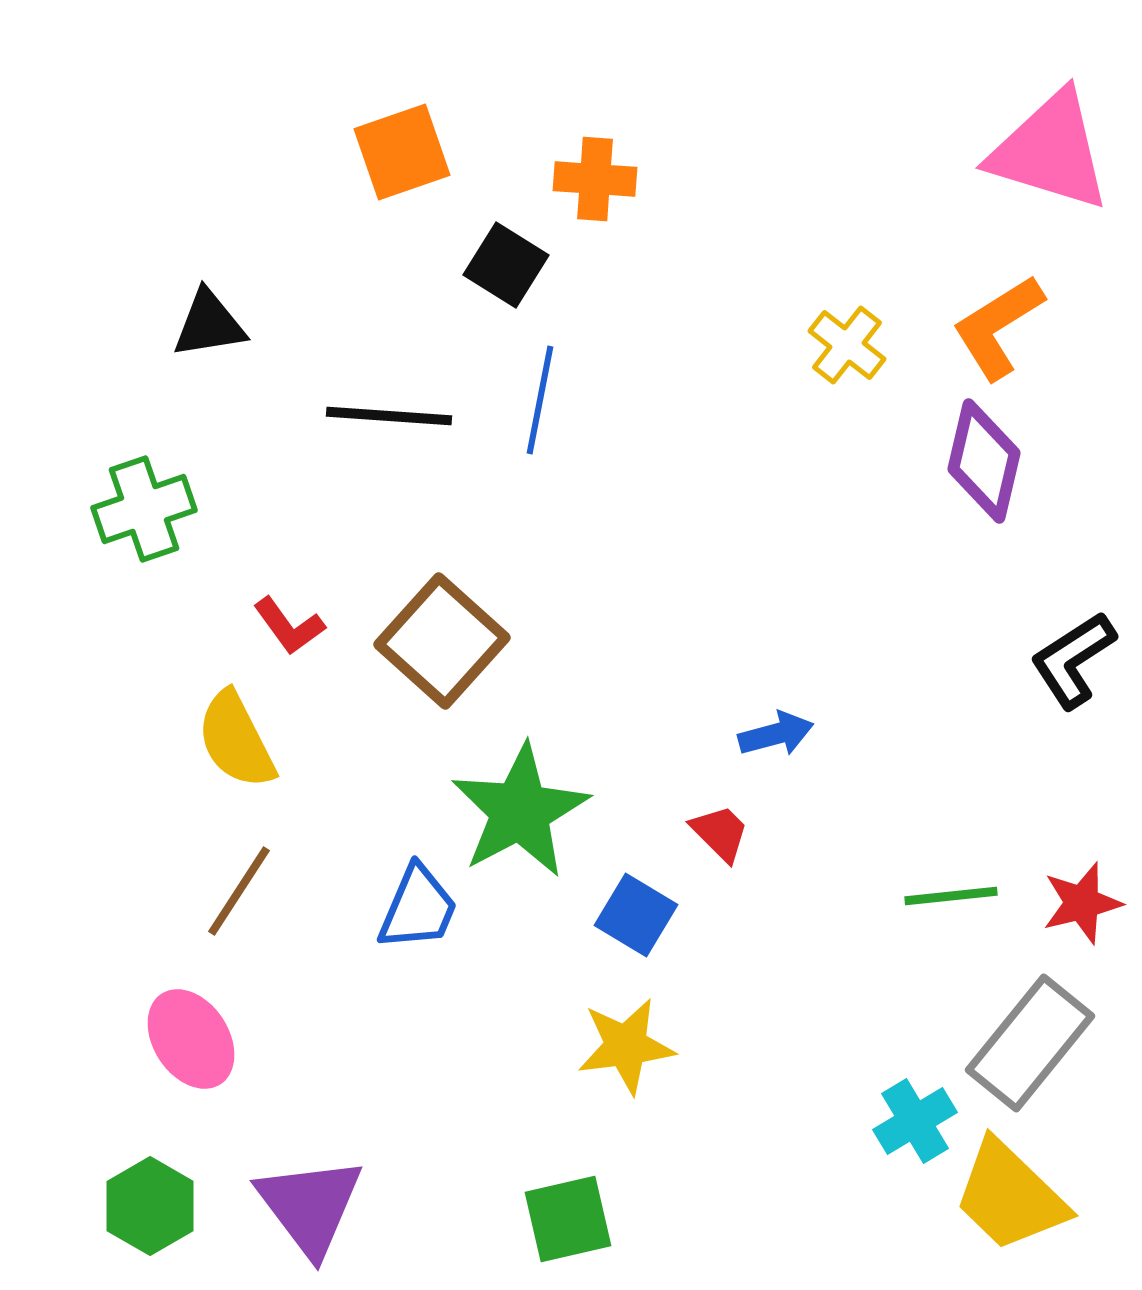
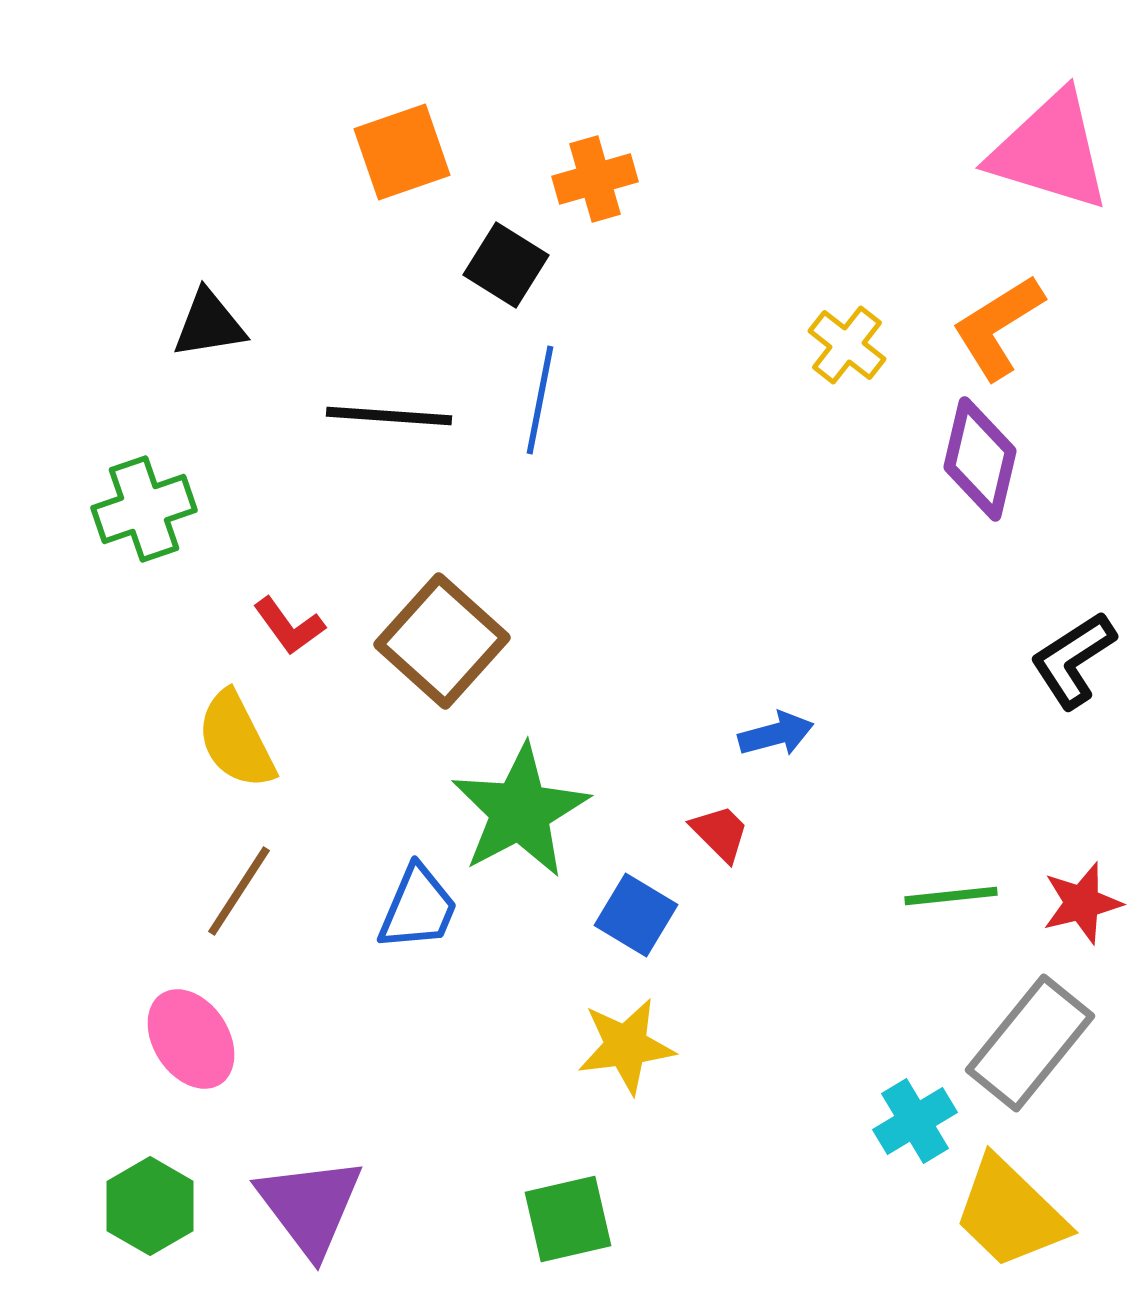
orange cross: rotated 20 degrees counterclockwise
purple diamond: moved 4 px left, 2 px up
yellow trapezoid: moved 17 px down
